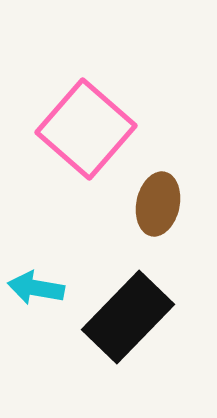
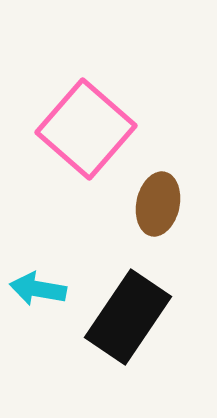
cyan arrow: moved 2 px right, 1 px down
black rectangle: rotated 10 degrees counterclockwise
